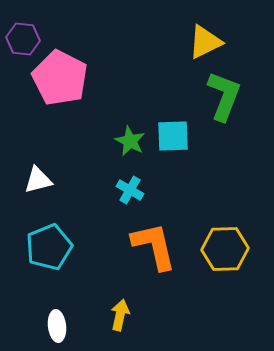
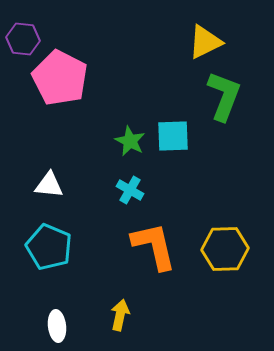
white triangle: moved 11 px right, 5 px down; rotated 20 degrees clockwise
cyan pentagon: rotated 27 degrees counterclockwise
